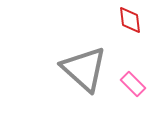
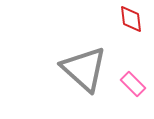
red diamond: moved 1 px right, 1 px up
